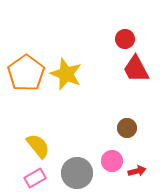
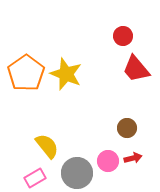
red circle: moved 2 px left, 3 px up
red trapezoid: rotated 12 degrees counterclockwise
yellow semicircle: moved 9 px right
pink circle: moved 4 px left
red arrow: moved 4 px left, 13 px up
